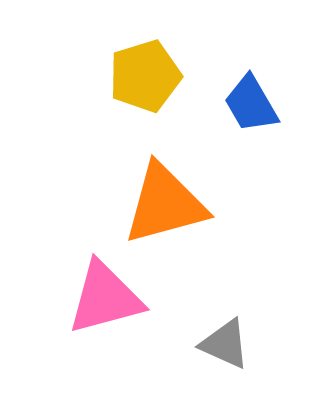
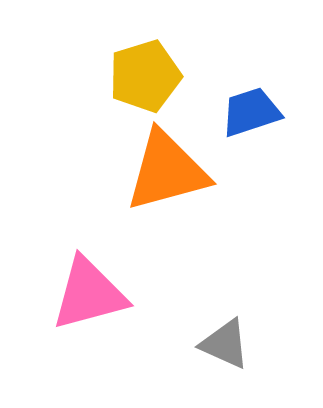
blue trapezoid: moved 8 px down; rotated 102 degrees clockwise
orange triangle: moved 2 px right, 33 px up
pink triangle: moved 16 px left, 4 px up
